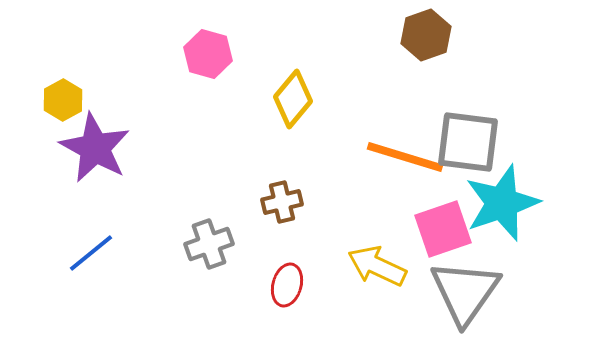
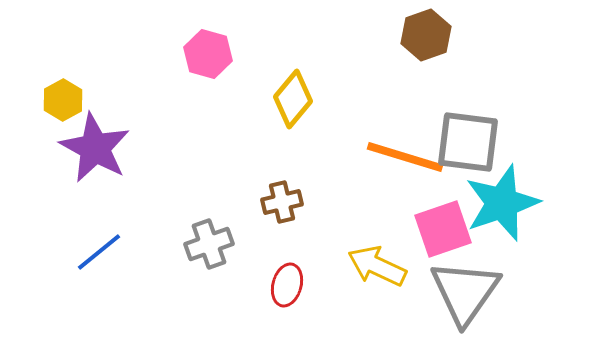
blue line: moved 8 px right, 1 px up
